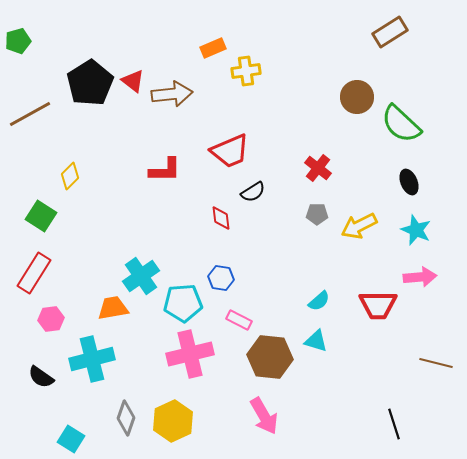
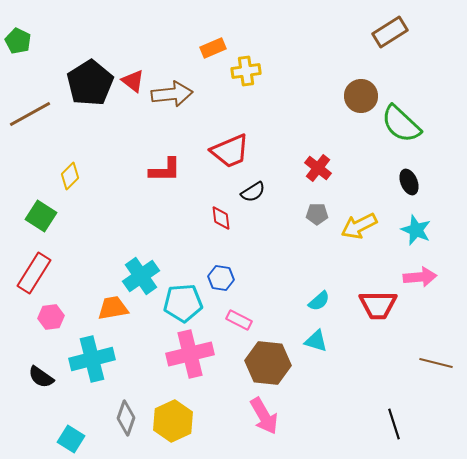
green pentagon at (18, 41): rotated 30 degrees counterclockwise
brown circle at (357, 97): moved 4 px right, 1 px up
pink hexagon at (51, 319): moved 2 px up
brown hexagon at (270, 357): moved 2 px left, 6 px down
